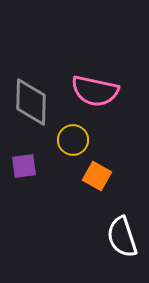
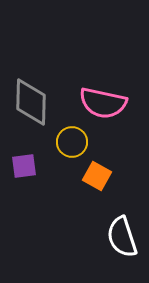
pink semicircle: moved 8 px right, 12 px down
yellow circle: moved 1 px left, 2 px down
